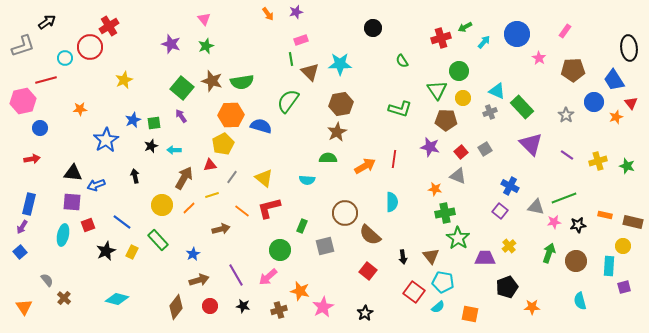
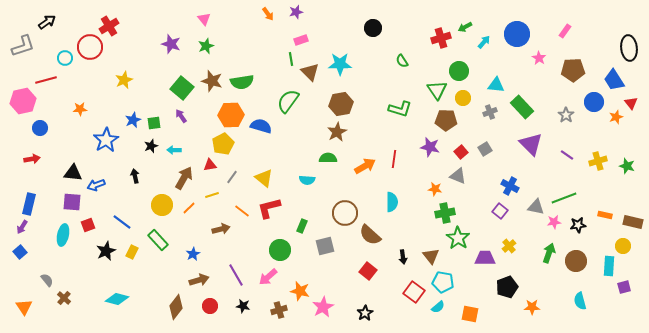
cyan triangle at (497, 91): moved 1 px left, 6 px up; rotated 18 degrees counterclockwise
